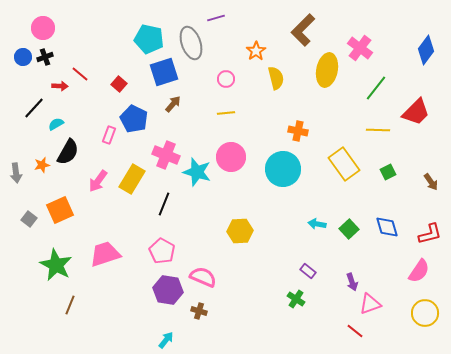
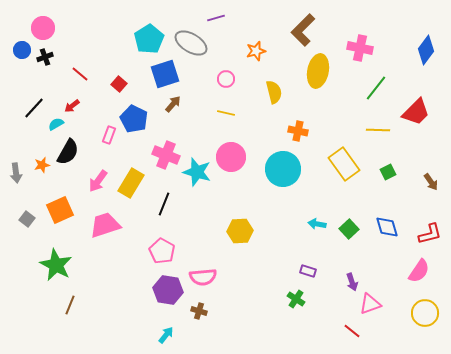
cyan pentagon at (149, 39): rotated 28 degrees clockwise
gray ellipse at (191, 43): rotated 40 degrees counterclockwise
pink cross at (360, 48): rotated 25 degrees counterclockwise
orange star at (256, 51): rotated 18 degrees clockwise
blue circle at (23, 57): moved 1 px left, 7 px up
yellow ellipse at (327, 70): moved 9 px left, 1 px down
blue square at (164, 72): moved 1 px right, 2 px down
yellow semicircle at (276, 78): moved 2 px left, 14 px down
red arrow at (60, 86): moved 12 px right, 20 px down; rotated 140 degrees clockwise
yellow line at (226, 113): rotated 18 degrees clockwise
yellow rectangle at (132, 179): moved 1 px left, 4 px down
gray square at (29, 219): moved 2 px left
pink trapezoid at (105, 254): moved 29 px up
purple rectangle at (308, 271): rotated 21 degrees counterclockwise
pink semicircle at (203, 277): rotated 152 degrees clockwise
red line at (355, 331): moved 3 px left
cyan arrow at (166, 340): moved 5 px up
